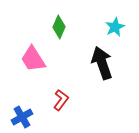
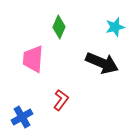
cyan star: rotated 12 degrees clockwise
pink trapezoid: rotated 36 degrees clockwise
black arrow: rotated 132 degrees clockwise
